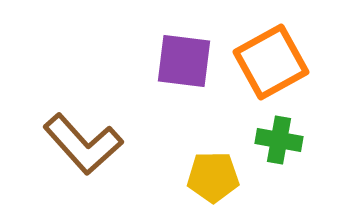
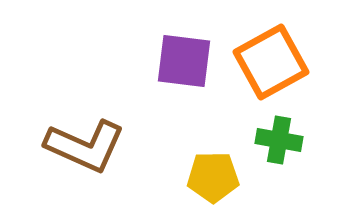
brown L-shape: moved 2 px right, 2 px down; rotated 24 degrees counterclockwise
